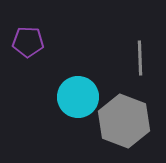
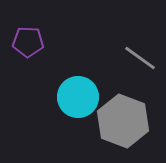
gray line: rotated 52 degrees counterclockwise
gray hexagon: moved 1 px left
